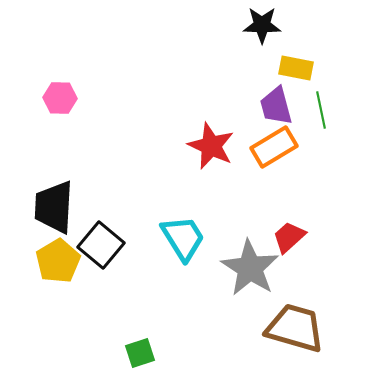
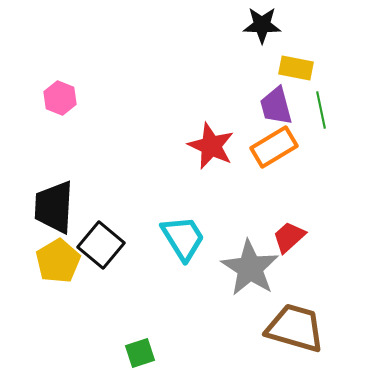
pink hexagon: rotated 20 degrees clockwise
